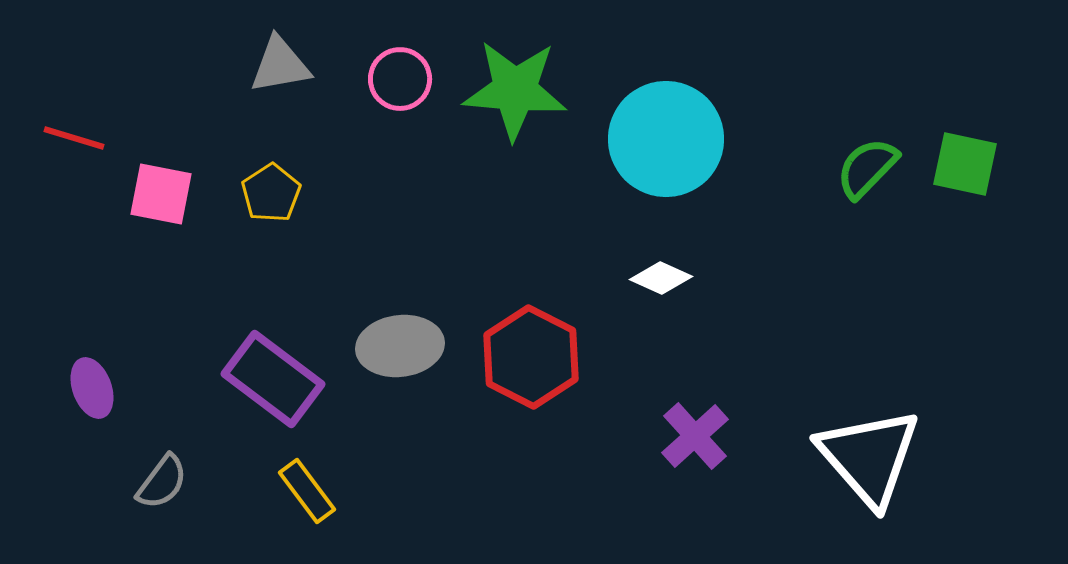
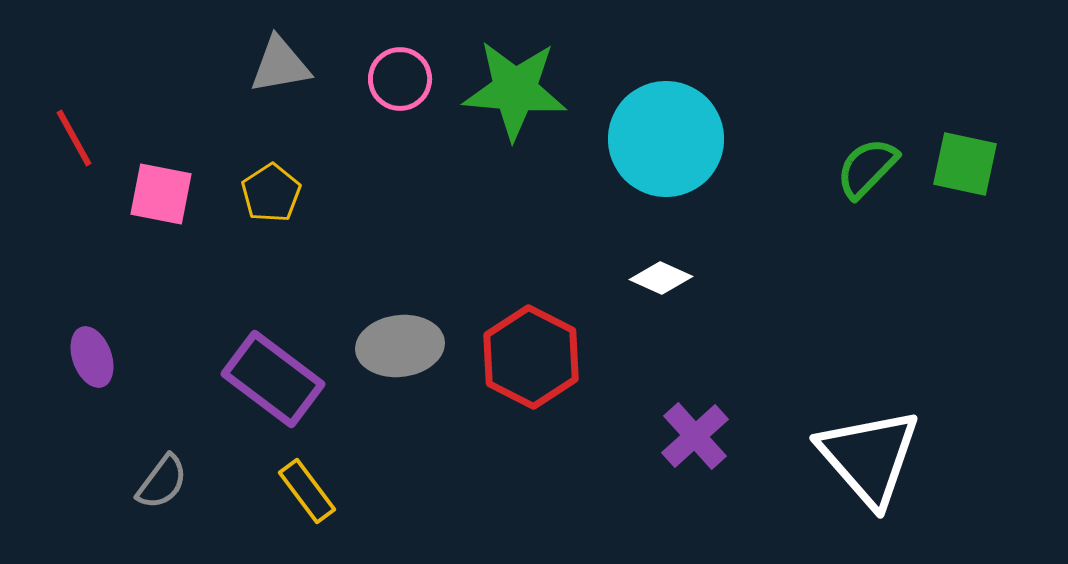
red line: rotated 44 degrees clockwise
purple ellipse: moved 31 px up
